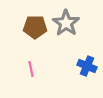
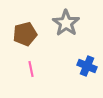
brown pentagon: moved 10 px left, 7 px down; rotated 15 degrees counterclockwise
